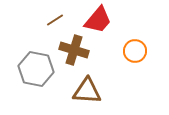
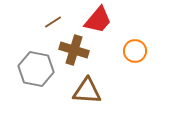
brown line: moved 2 px left, 2 px down
